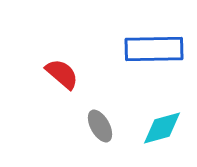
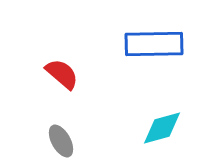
blue rectangle: moved 5 px up
gray ellipse: moved 39 px left, 15 px down
